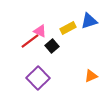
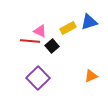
blue triangle: moved 1 px down
red line: rotated 42 degrees clockwise
